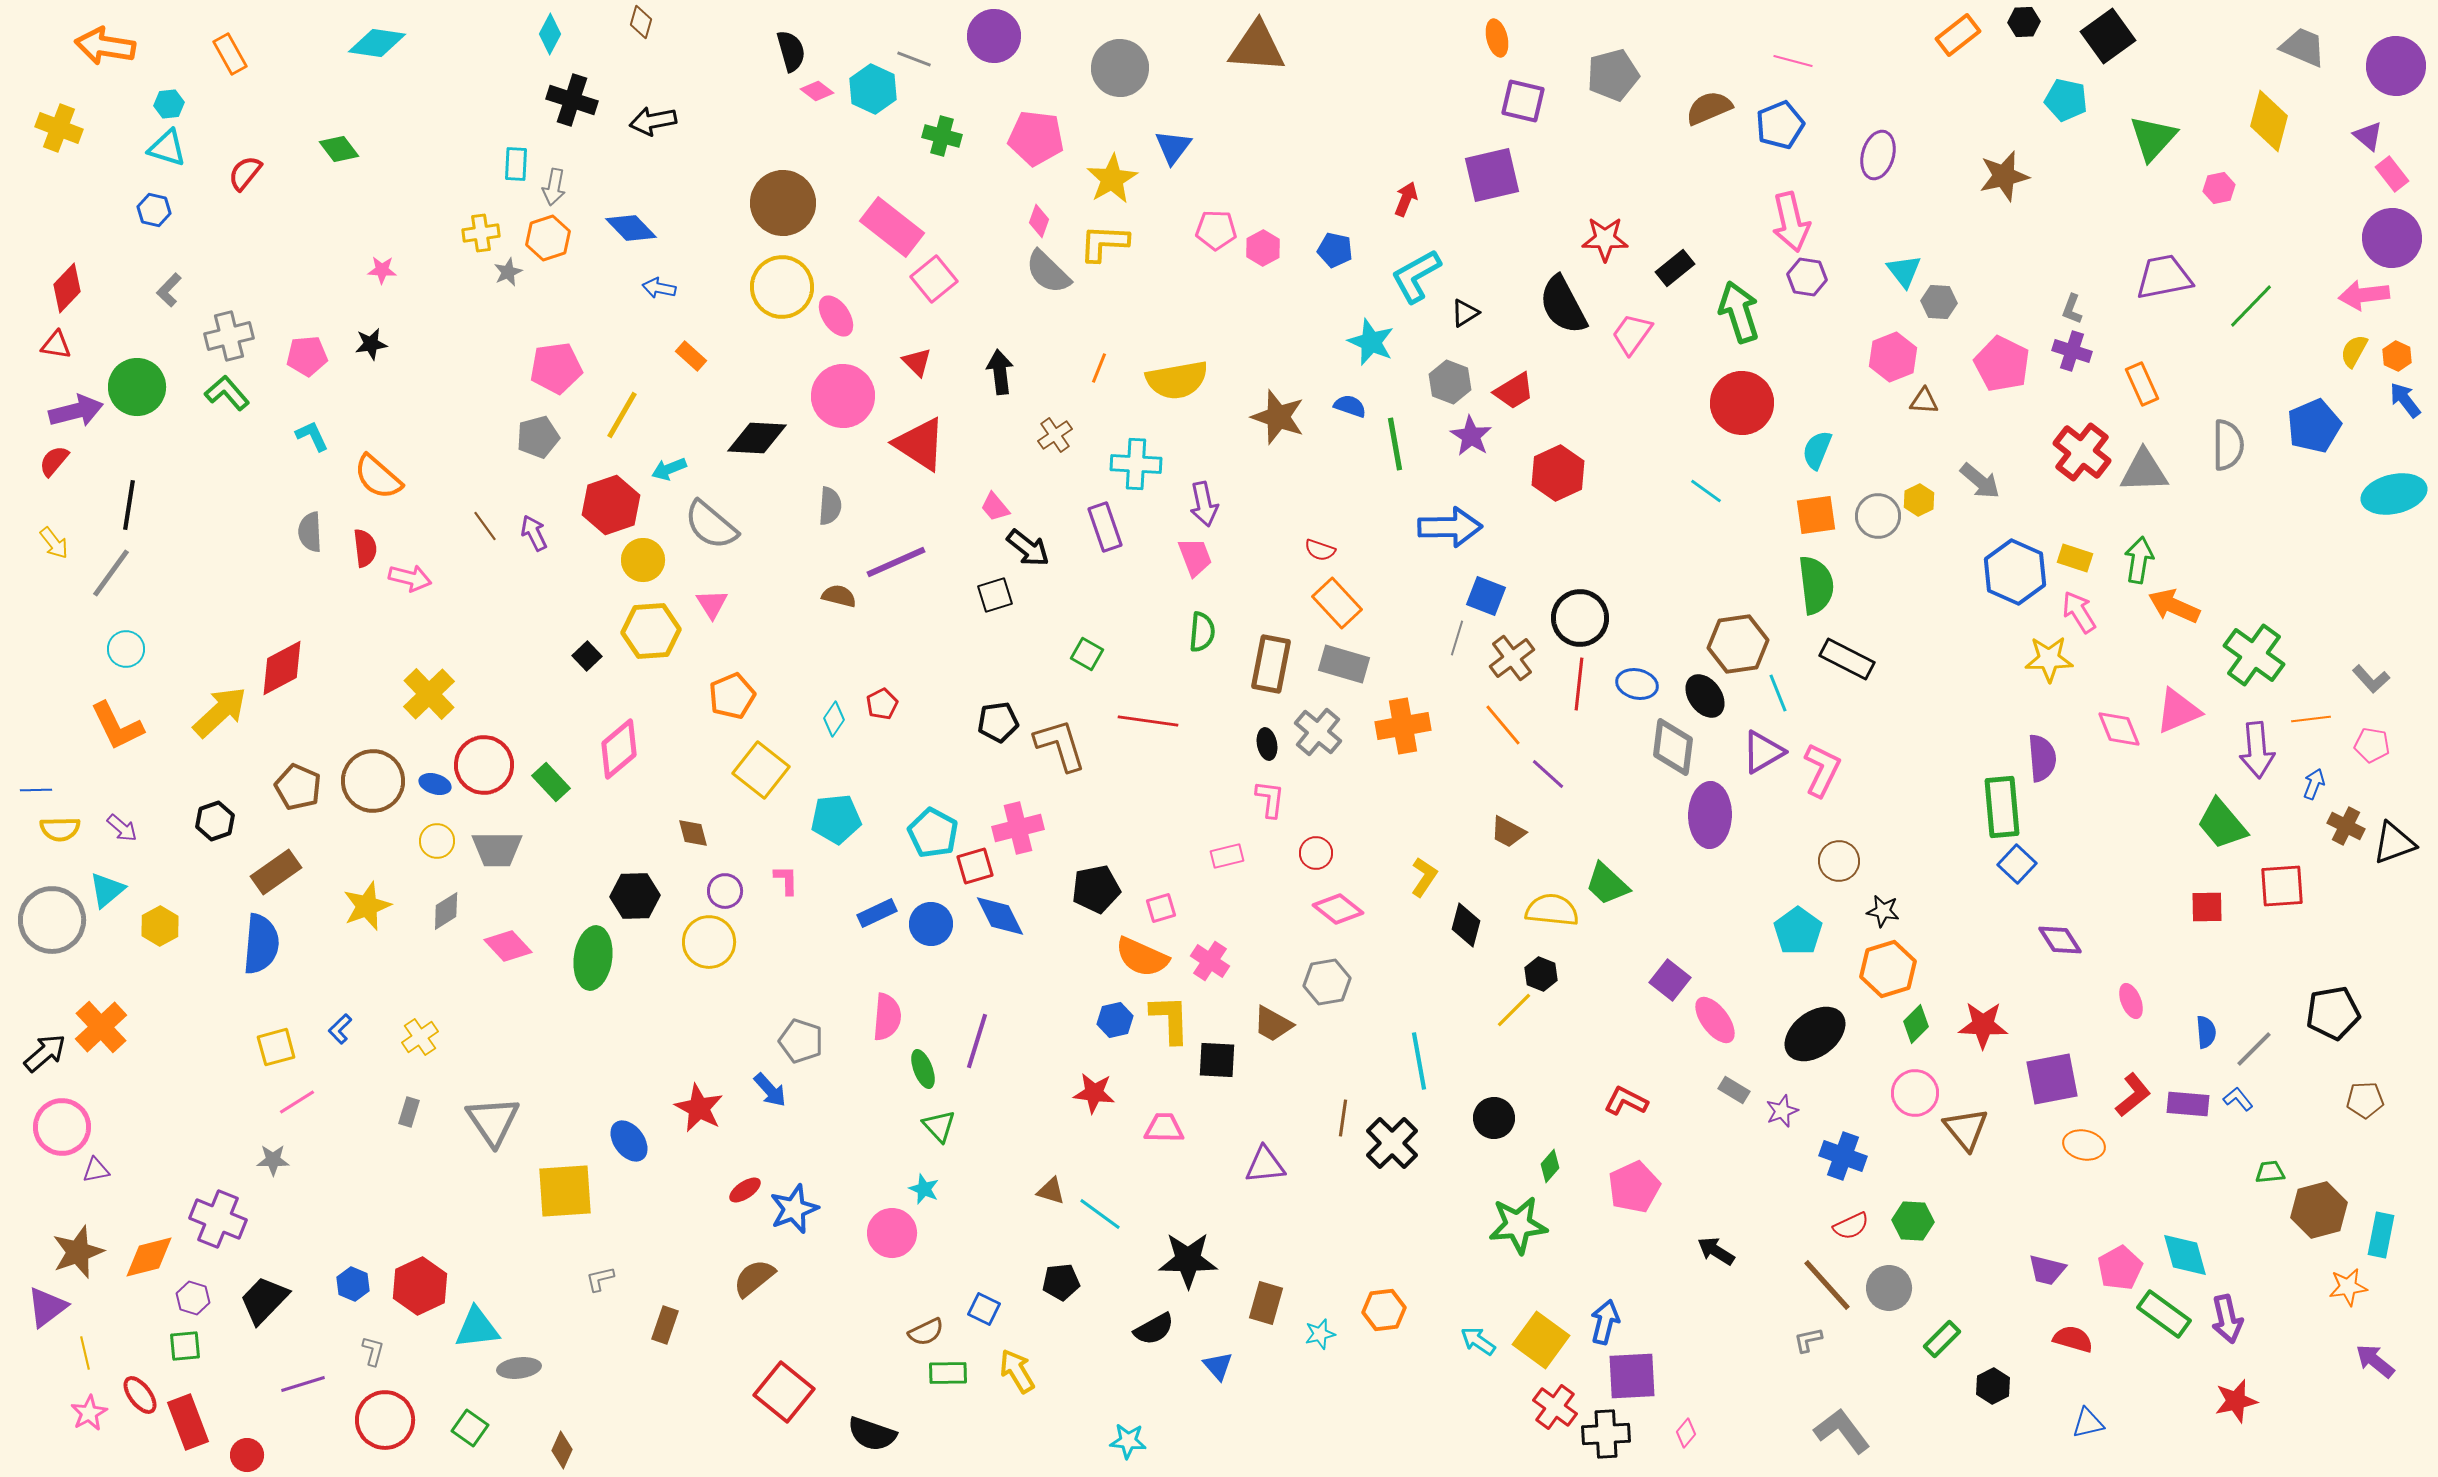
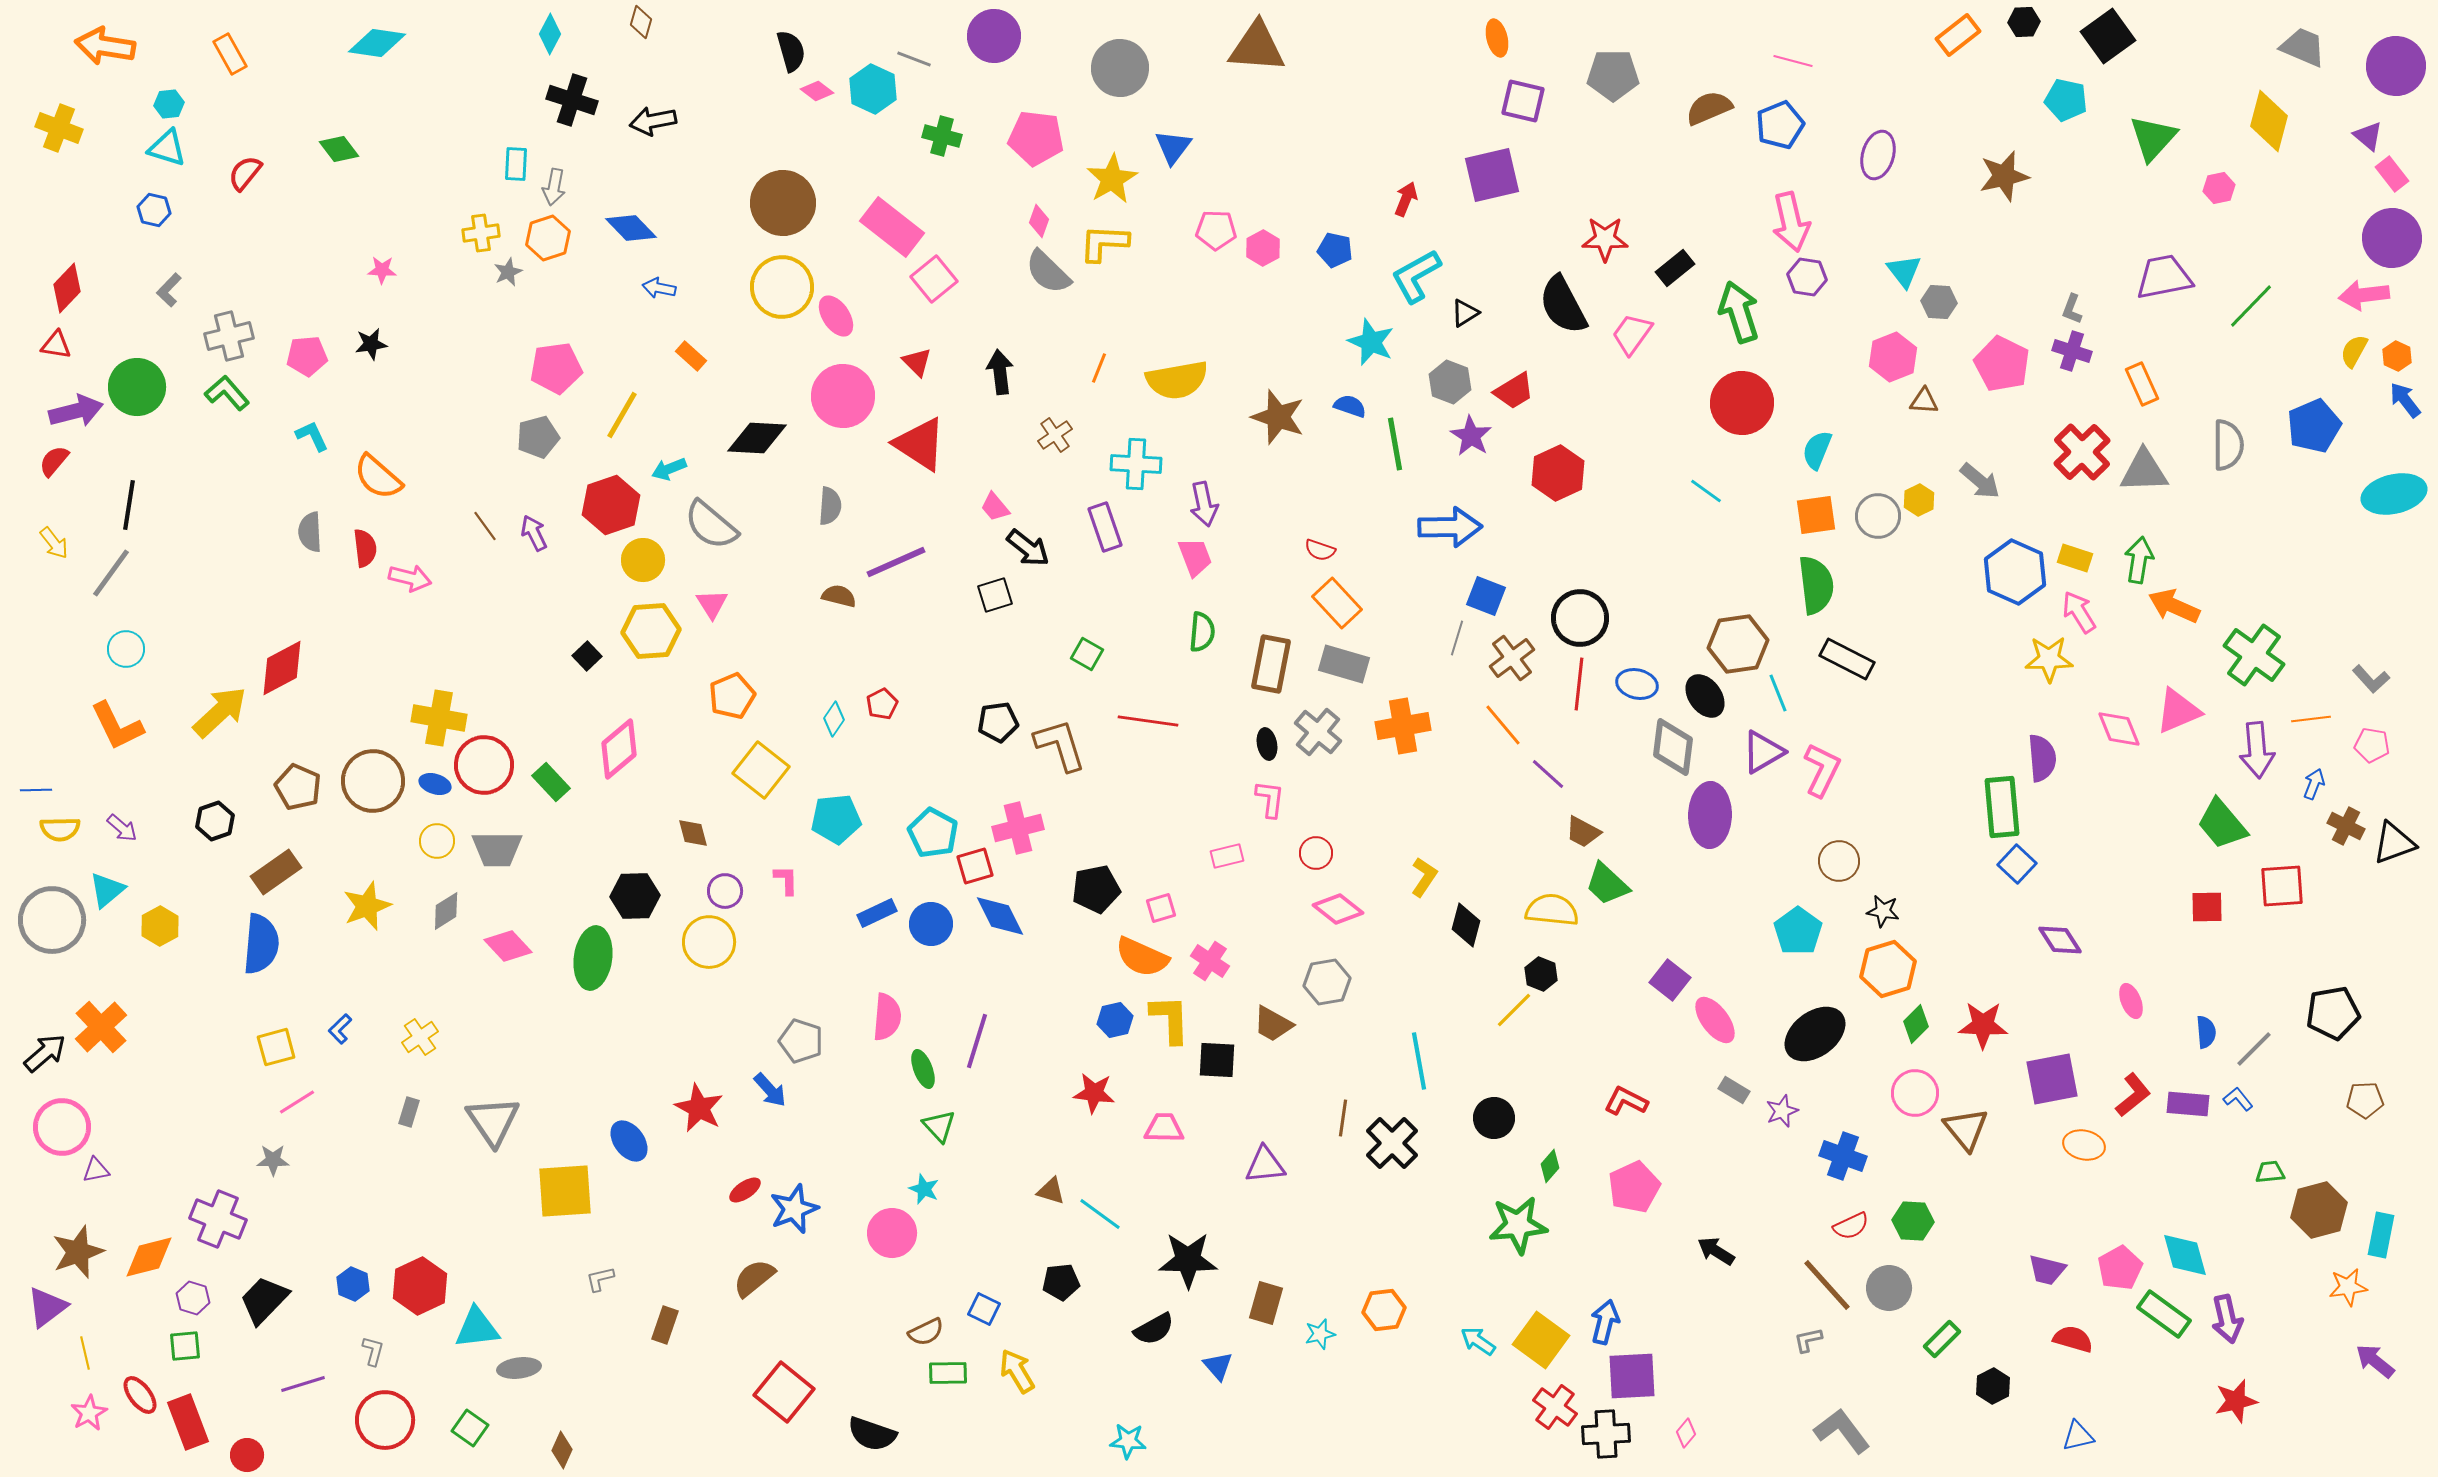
gray pentagon at (1613, 75): rotated 15 degrees clockwise
red cross at (2082, 452): rotated 8 degrees clockwise
yellow cross at (429, 694): moved 10 px right, 24 px down; rotated 36 degrees counterclockwise
brown trapezoid at (1508, 832): moved 75 px right
blue triangle at (2088, 1423): moved 10 px left, 13 px down
